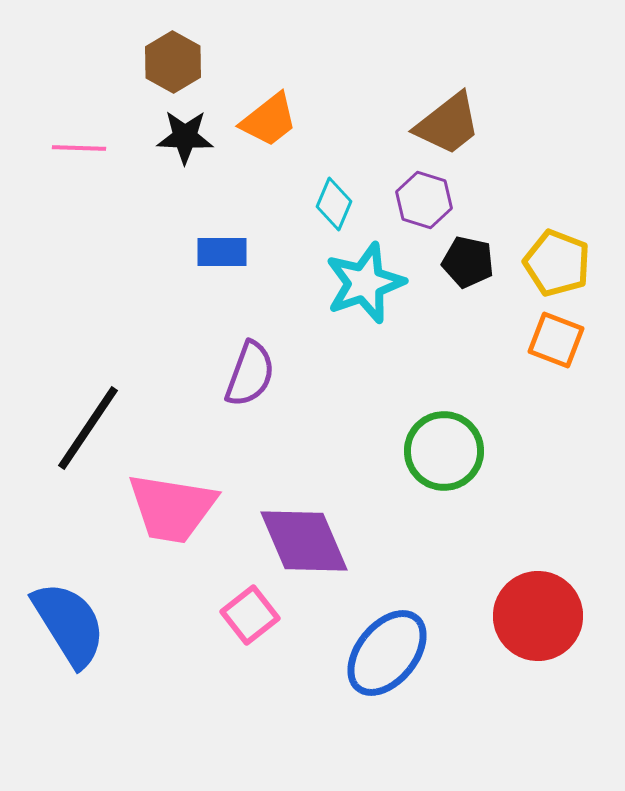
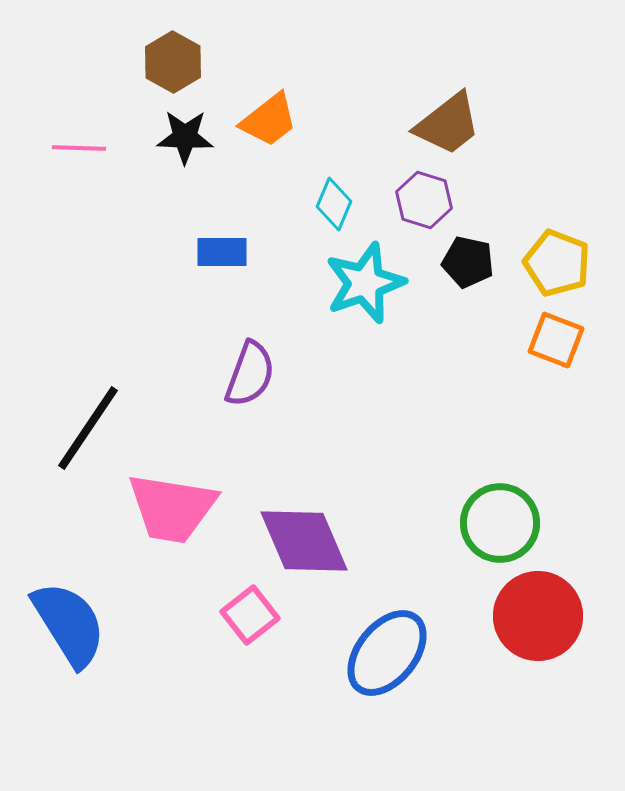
green circle: moved 56 px right, 72 px down
